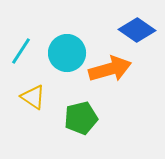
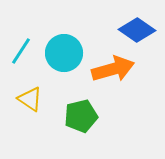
cyan circle: moved 3 px left
orange arrow: moved 3 px right
yellow triangle: moved 3 px left, 2 px down
green pentagon: moved 2 px up
